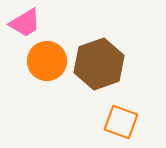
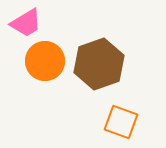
pink trapezoid: moved 1 px right
orange circle: moved 2 px left
